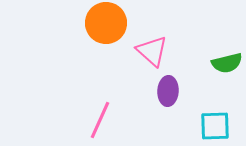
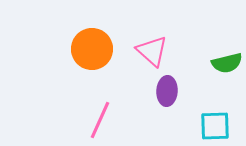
orange circle: moved 14 px left, 26 px down
purple ellipse: moved 1 px left
